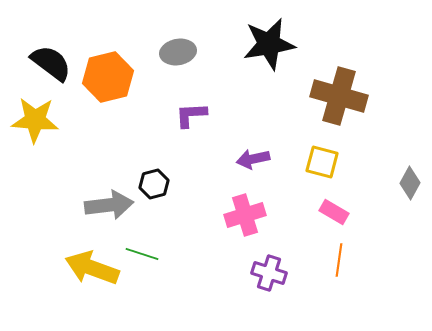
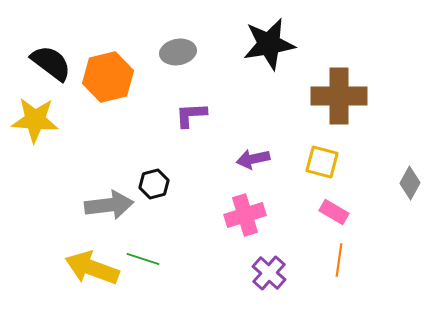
brown cross: rotated 16 degrees counterclockwise
green line: moved 1 px right, 5 px down
purple cross: rotated 24 degrees clockwise
